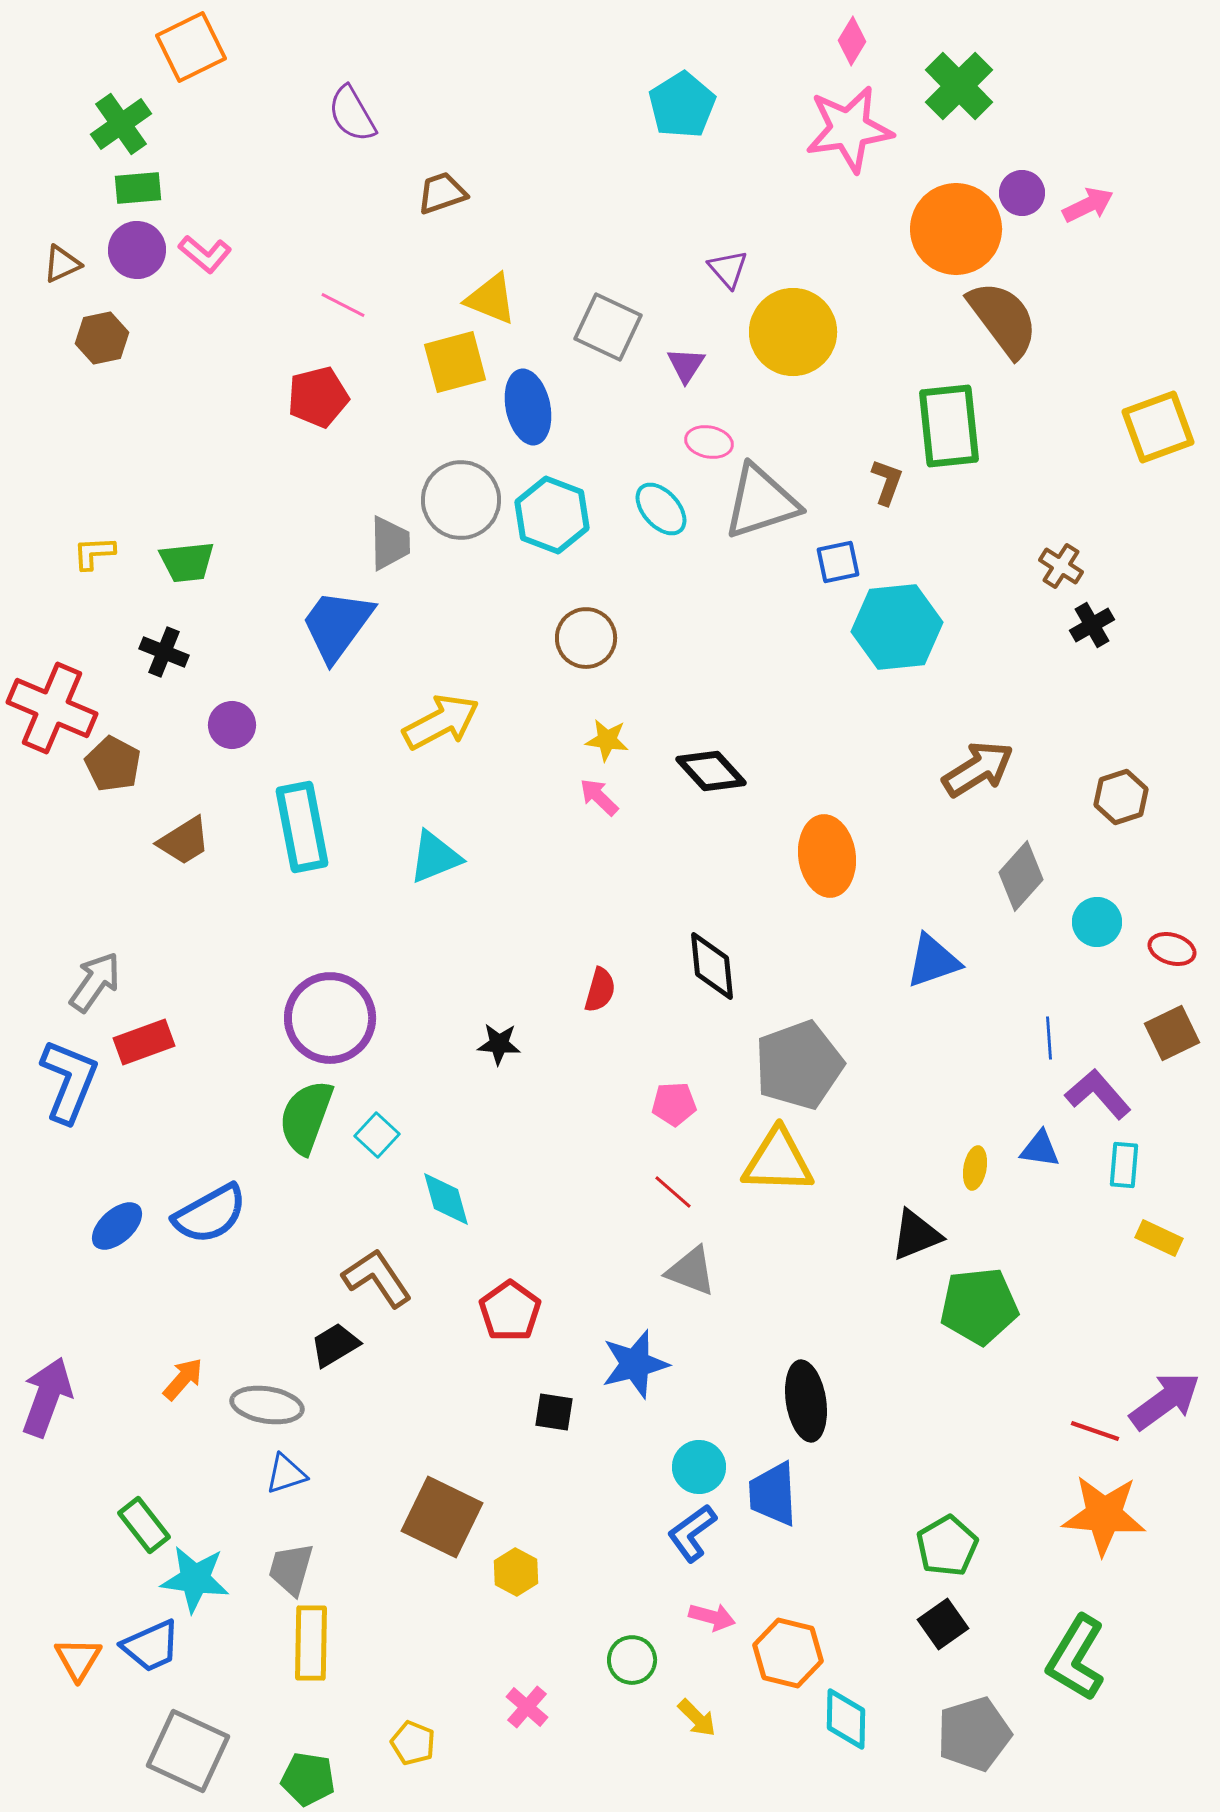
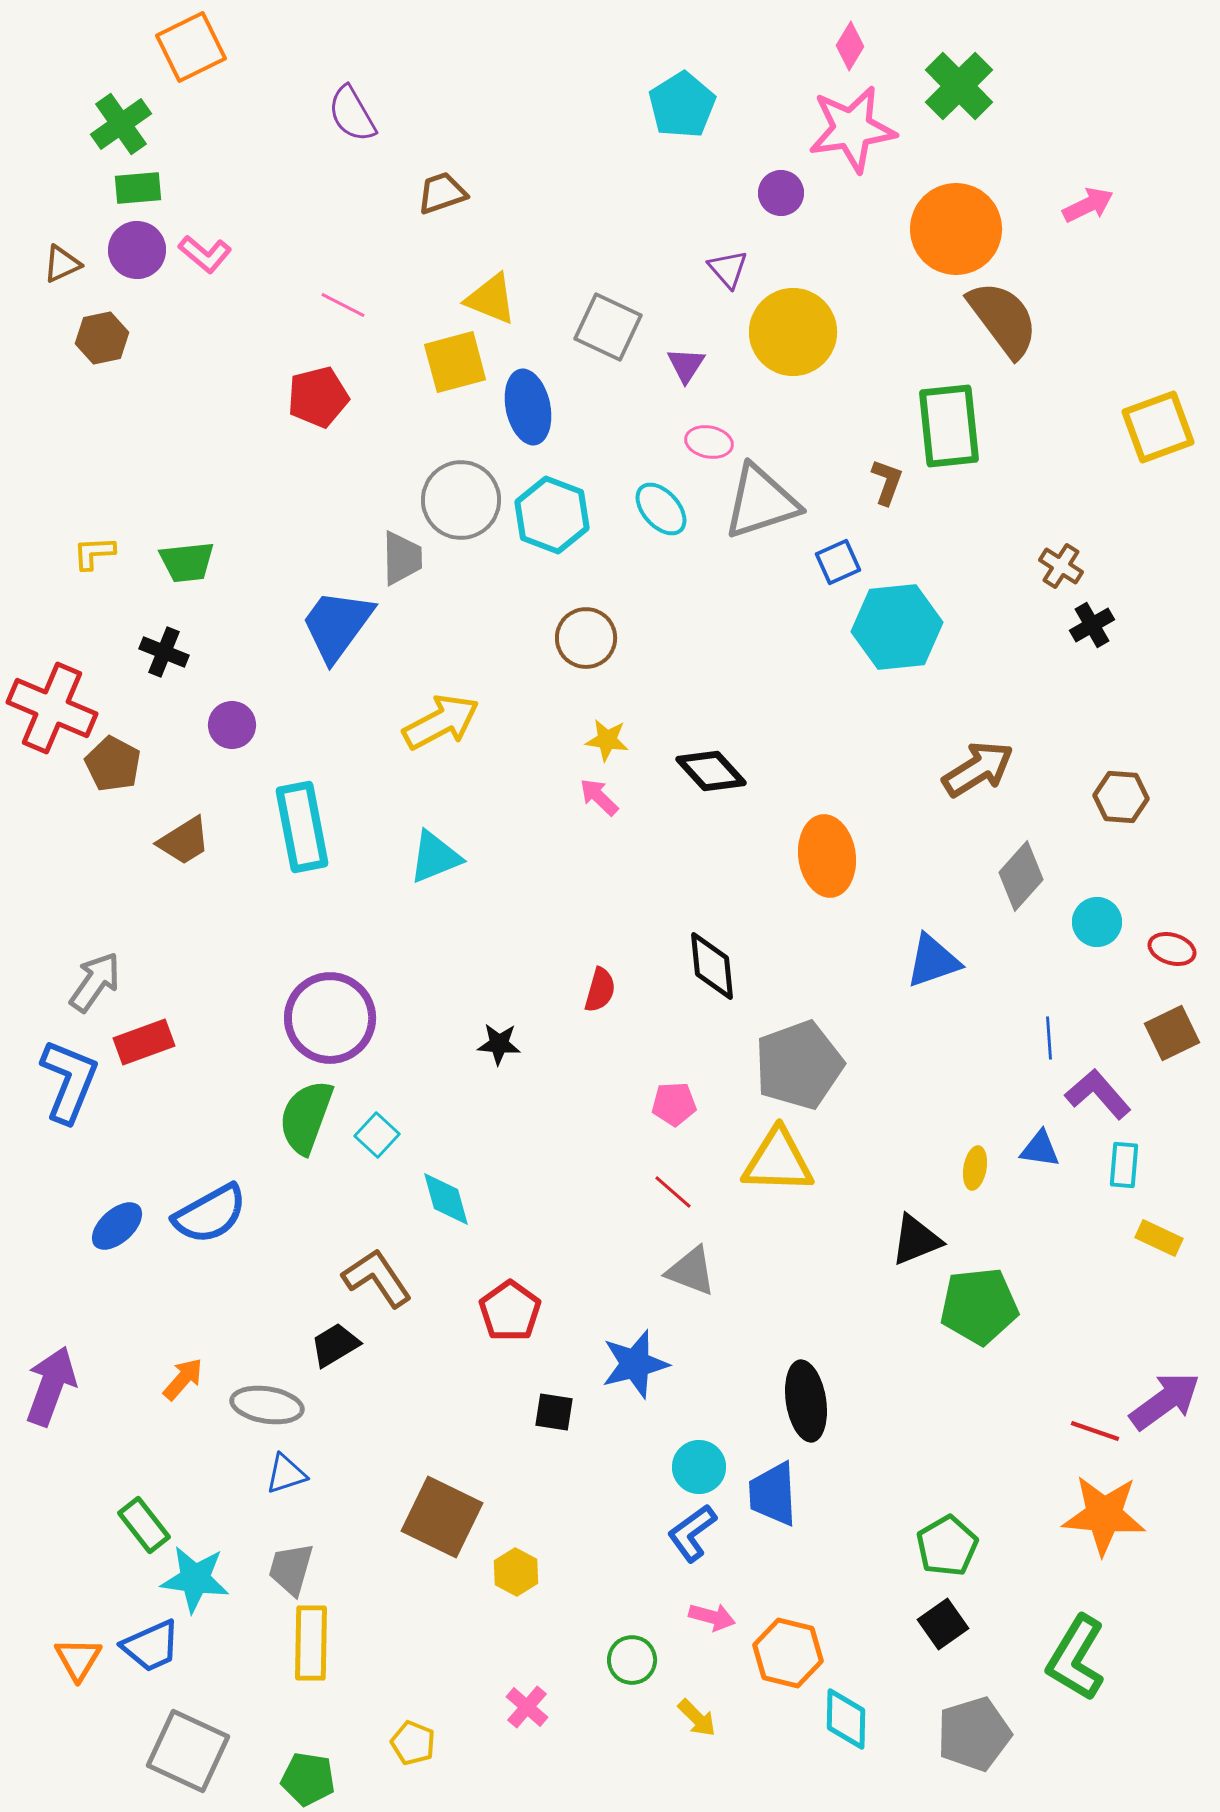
pink diamond at (852, 41): moved 2 px left, 5 px down
pink star at (849, 129): moved 3 px right
purple circle at (1022, 193): moved 241 px left
gray trapezoid at (390, 543): moved 12 px right, 15 px down
blue square at (838, 562): rotated 12 degrees counterclockwise
brown hexagon at (1121, 797): rotated 22 degrees clockwise
black triangle at (916, 1235): moved 5 px down
purple arrow at (47, 1397): moved 4 px right, 11 px up
